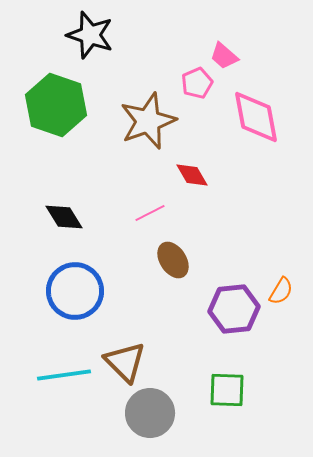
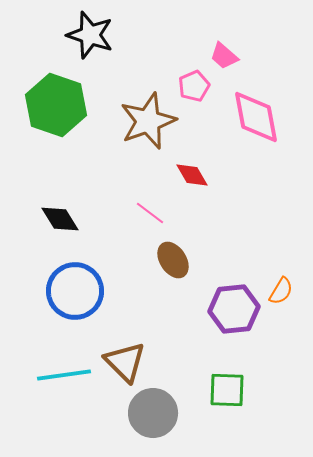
pink pentagon: moved 3 px left, 3 px down
pink line: rotated 64 degrees clockwise
black diamond: moved 4 px left, 2 px down
gray circle: moved 3 px right
